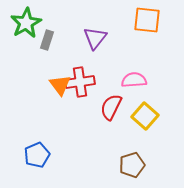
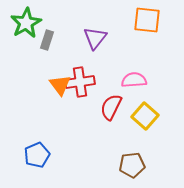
brown pentagon: rotated 10 degrees clockwise
